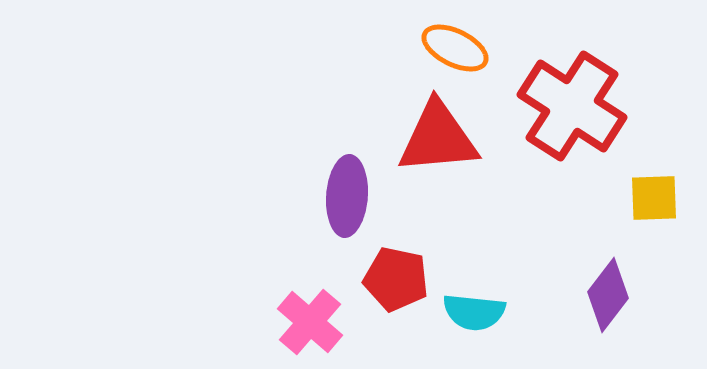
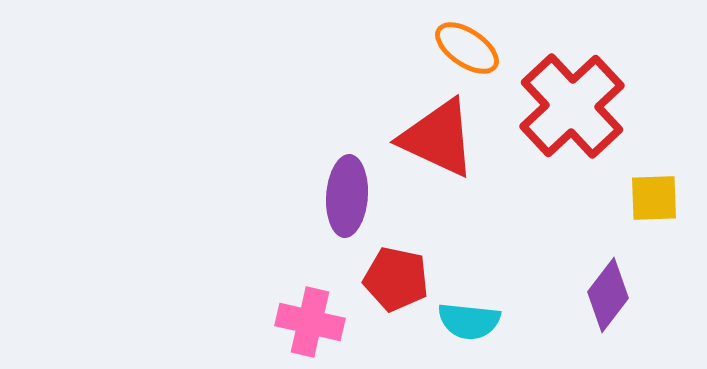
orange ellipse: moved 12 px right; rotated 8 degrees clockwise
red cross: rotated 14 degrees clockwise
red triangle: rotated 30 degrees clockwise
cyan semicircle: moved 5 px left, 9 px down
pink cross: rotated 28 degrees counterclockwise
